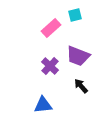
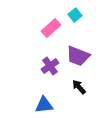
cyan square: rotated 24 degrees counterclockwise
purple cross: rotated 12 degrees clockwise
black arrow: moved 2 px left, 1 px down
blue triangle: moved 1 px right
